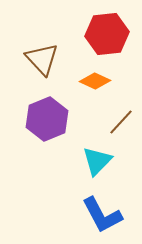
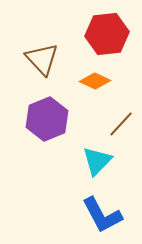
brown line: moved 2 px down
